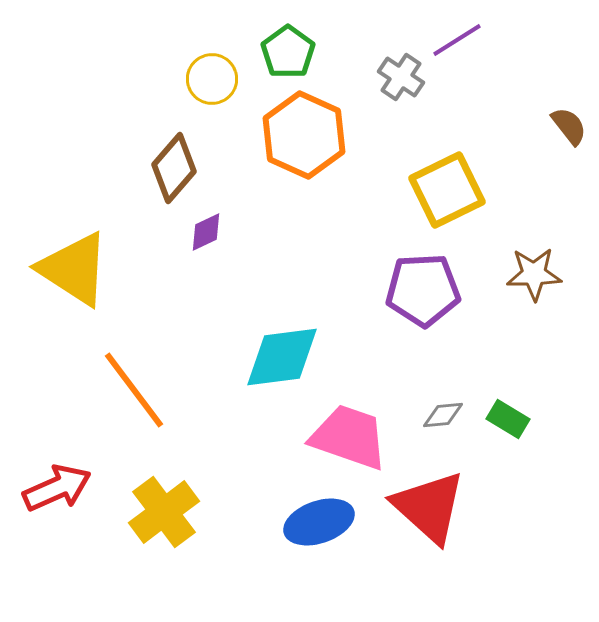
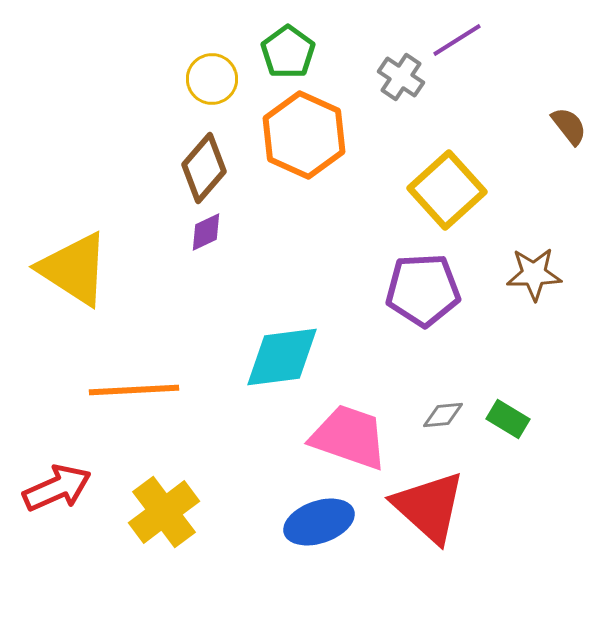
brown diamond: moved 30 px right
yellow square: rotated 16 degrees counterclockwise
orange line: rotated 56 degrees counterclockwise
